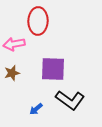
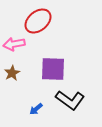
red ellipse: rotated 48 degrees clockwise
brown star: rotated 14 degrees counterclockwise
